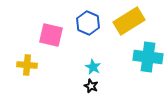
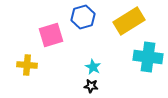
blue hexagon: moved 5 px left, 6 px up; rotated 20 degrees clockwise
pink square: rotated 30 degrees counterclockwise
black star: rotated 16 degrees counterclockwise
